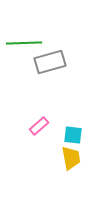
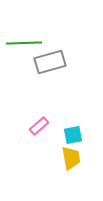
cyan square: rotated 18 degrees counterclockwise
